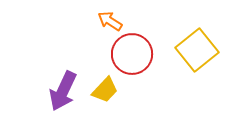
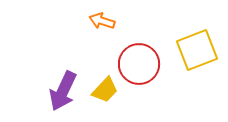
orange arrow: moved 8 px left; rotated 15 degrees counterclockwise
yellow square: rotated 18 degrees clockwise
red circle: moved 7 px right, 10 px down
